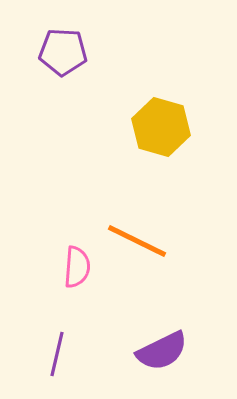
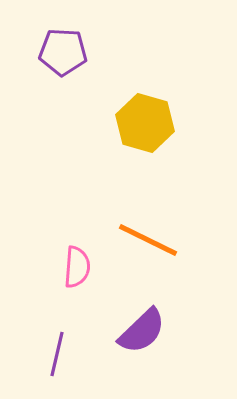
yellow hexagon: moved 16 px left, 4 px up
orange line: moved 11 px right, 1 px up
purple semicircle: moved 20 px left, 20 px up; rotated 18 degrees counterclockwise
